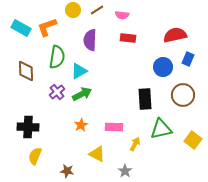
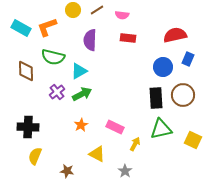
green semicircle: moved 4 px left; rotated 95 degrees clockwise
black rectangle: moved 11 px right, 1 px up
pink rectangle: moved 1 px right; rotated 24 degrees clockwise
yellow square: rotated 12 degrees counterclockwise
